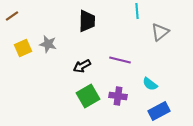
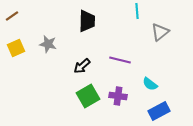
yellow square: moved 7 px left
black arrow: rotated 12 degrees counterclockwise
